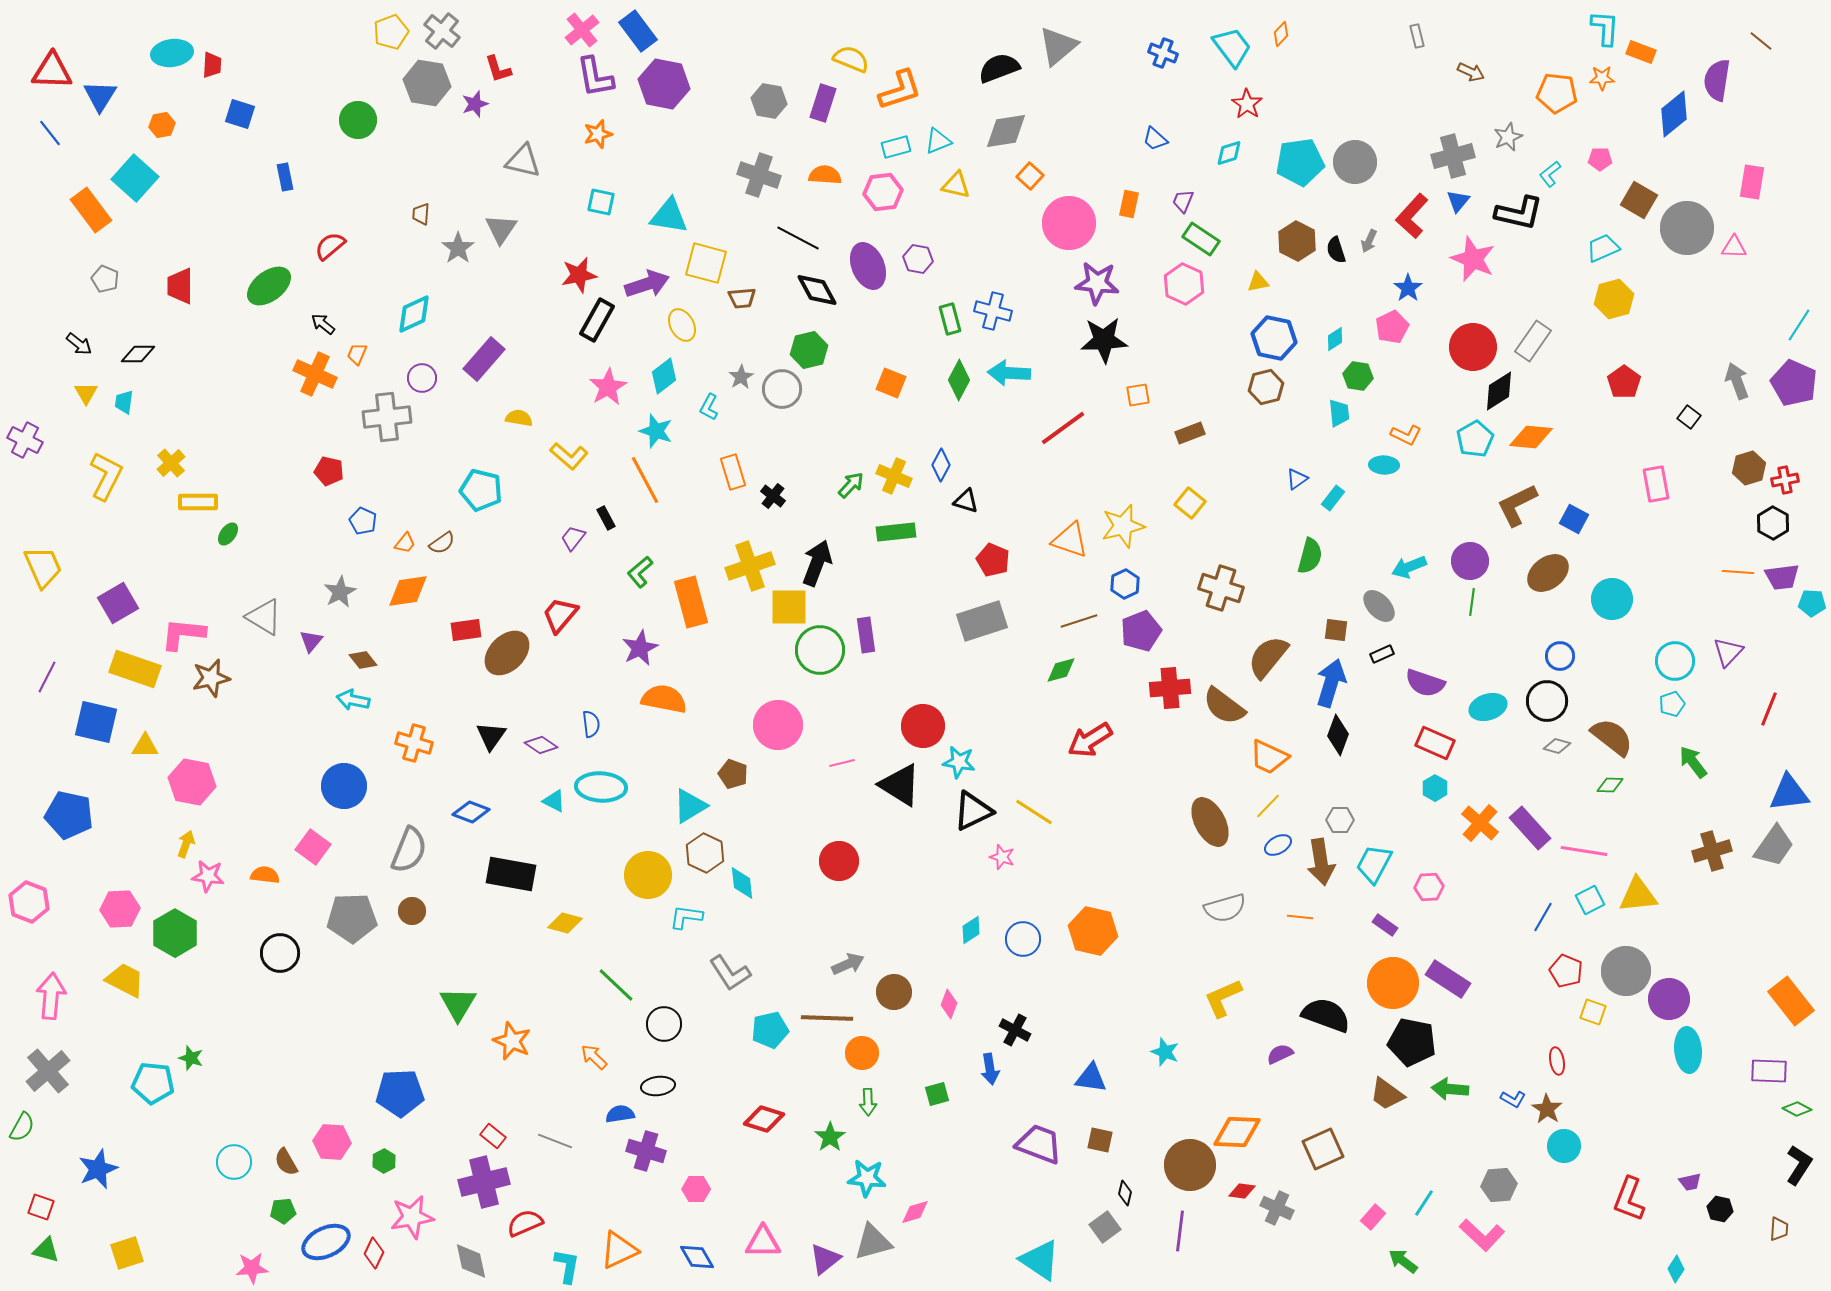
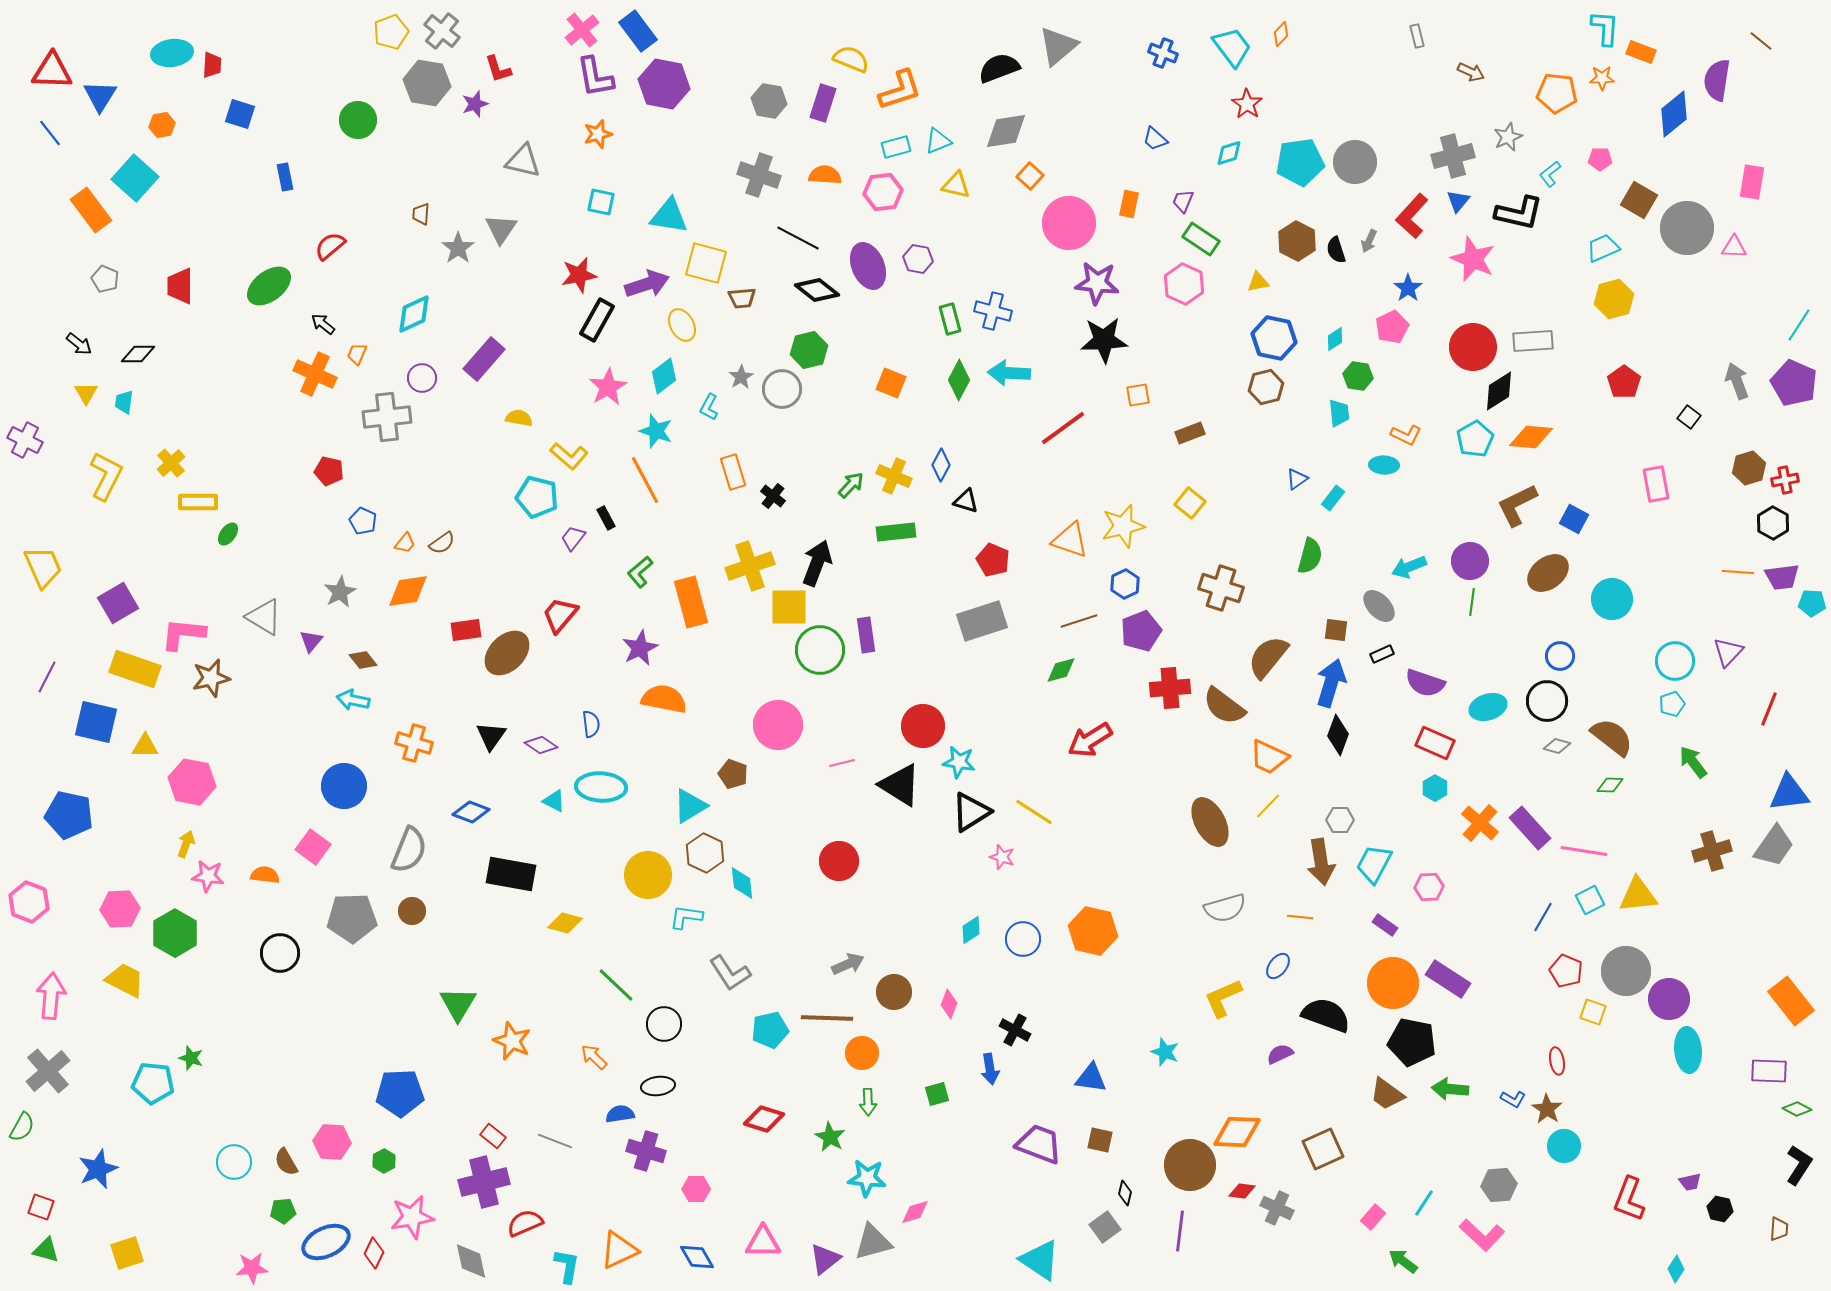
black diamond at (817, 290): rotated 24 degrees counterclockwise
gray rectangle at (1533, 341): rotated 51 degrees clockwise
cyan pentagon at (481, 490): moved 56 px right, 7 px down
black triangle at (973, 811): moved 2 px left, 1 px down; rotated 6 degrees counterclockwise
blue ellipse at (1278, 845): moved 121 px down; rotated 24 degrees counterclockwise
green star at (830, 1137): rotated 8 degrees counterclockwise
